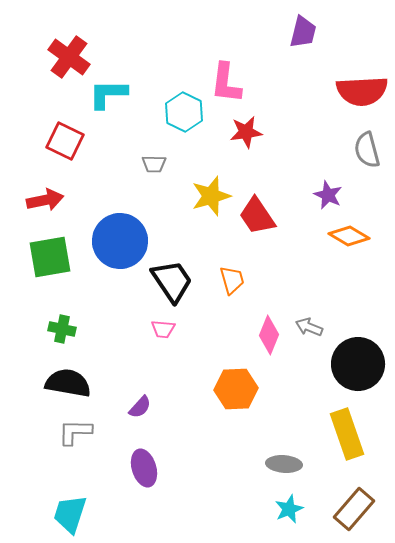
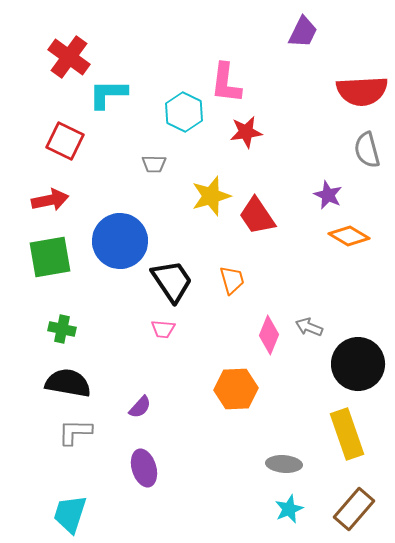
purple trapezoid: rotated 12 degrees clockwise
red arrow: moved 5 px right
